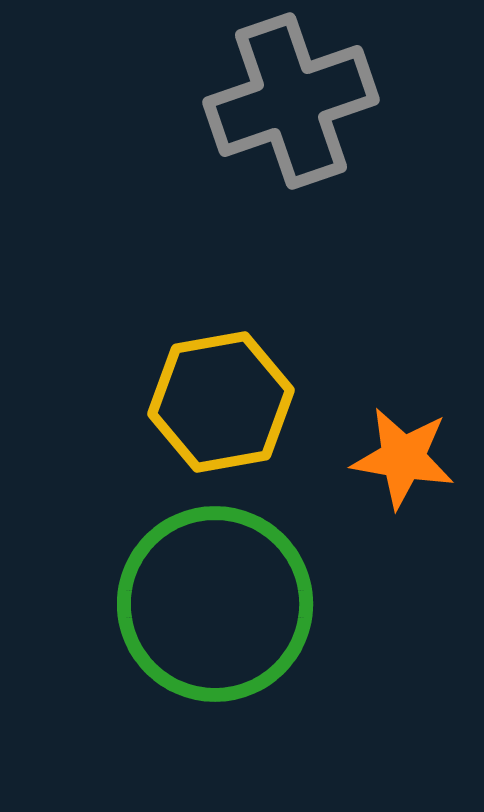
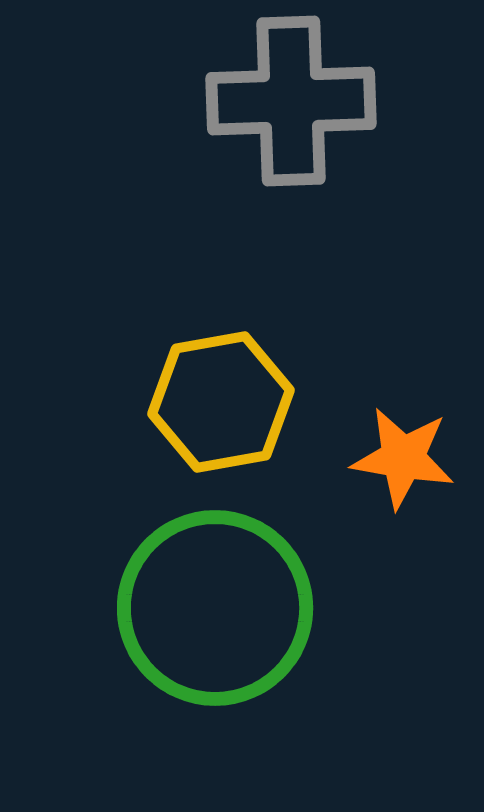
gray cross: rotated 17 degrees clockwise
green circle: moved 4 px down
